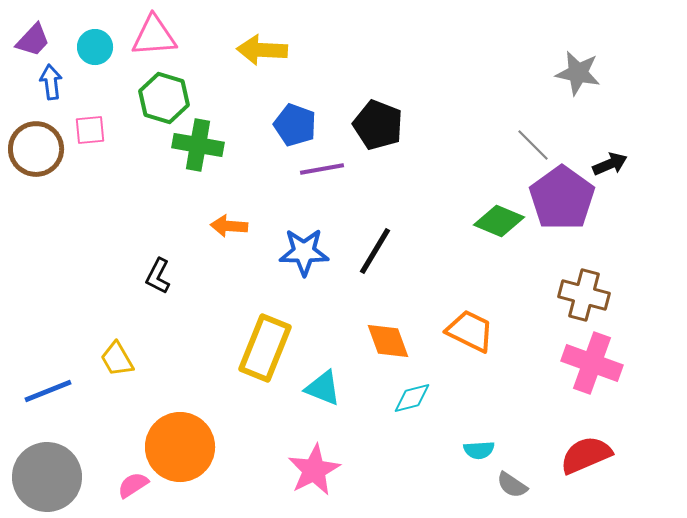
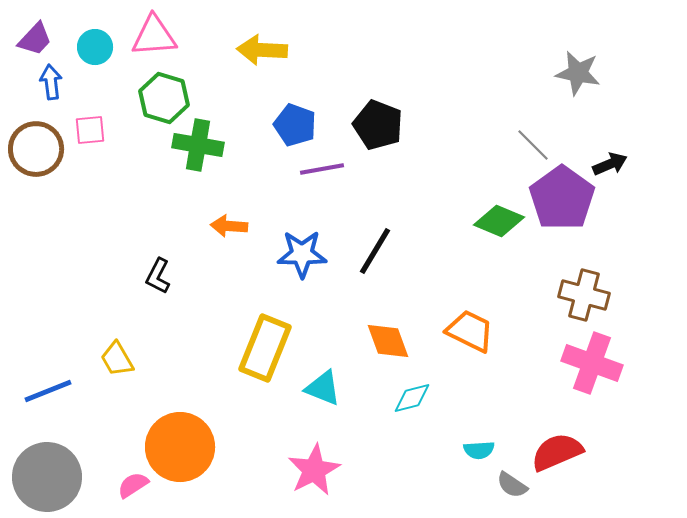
purple trapezoid: moved 2 px right, 1 px up
blue star: moved 2 px left, 2 px down
red semicircle: moved 29 px left, 3 px up
